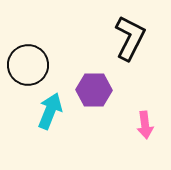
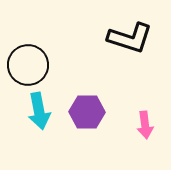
black L-shape: rotated 81 degrees clockwise
purple hexagon: moved 7 px left, 22 px down
cyan arrow: moved 11 px left; rotated 147 degrees clockwise
